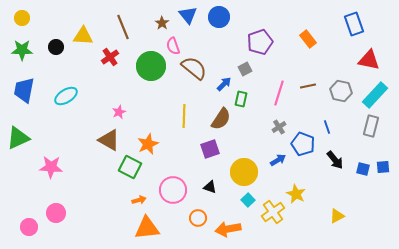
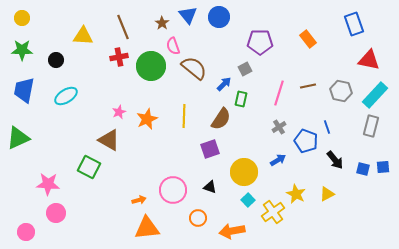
purple pentagon at (260, 42): rotated 20 degrees clockwise
black circle at (56, 47): moved 13 px down
red cross at (110, 57): moved 9 px right; rotated 24 degrees clockwise
orange star at (148, 144): moved 1 px left, 25 px up
blue pentagon at (303, 144): moved 3 px right, 3 px up
pink star at (51, 167): moved 3 px left, 17 px down
green square at (130, 167): moved 41 px left
yellow triangle at (337, 216): moved 10 px left, 22 px up
pink circle at (29, 227): moved 3 px left, 5 px down
orange arrow at (228, 229): moved 4 px right, 2 px down
